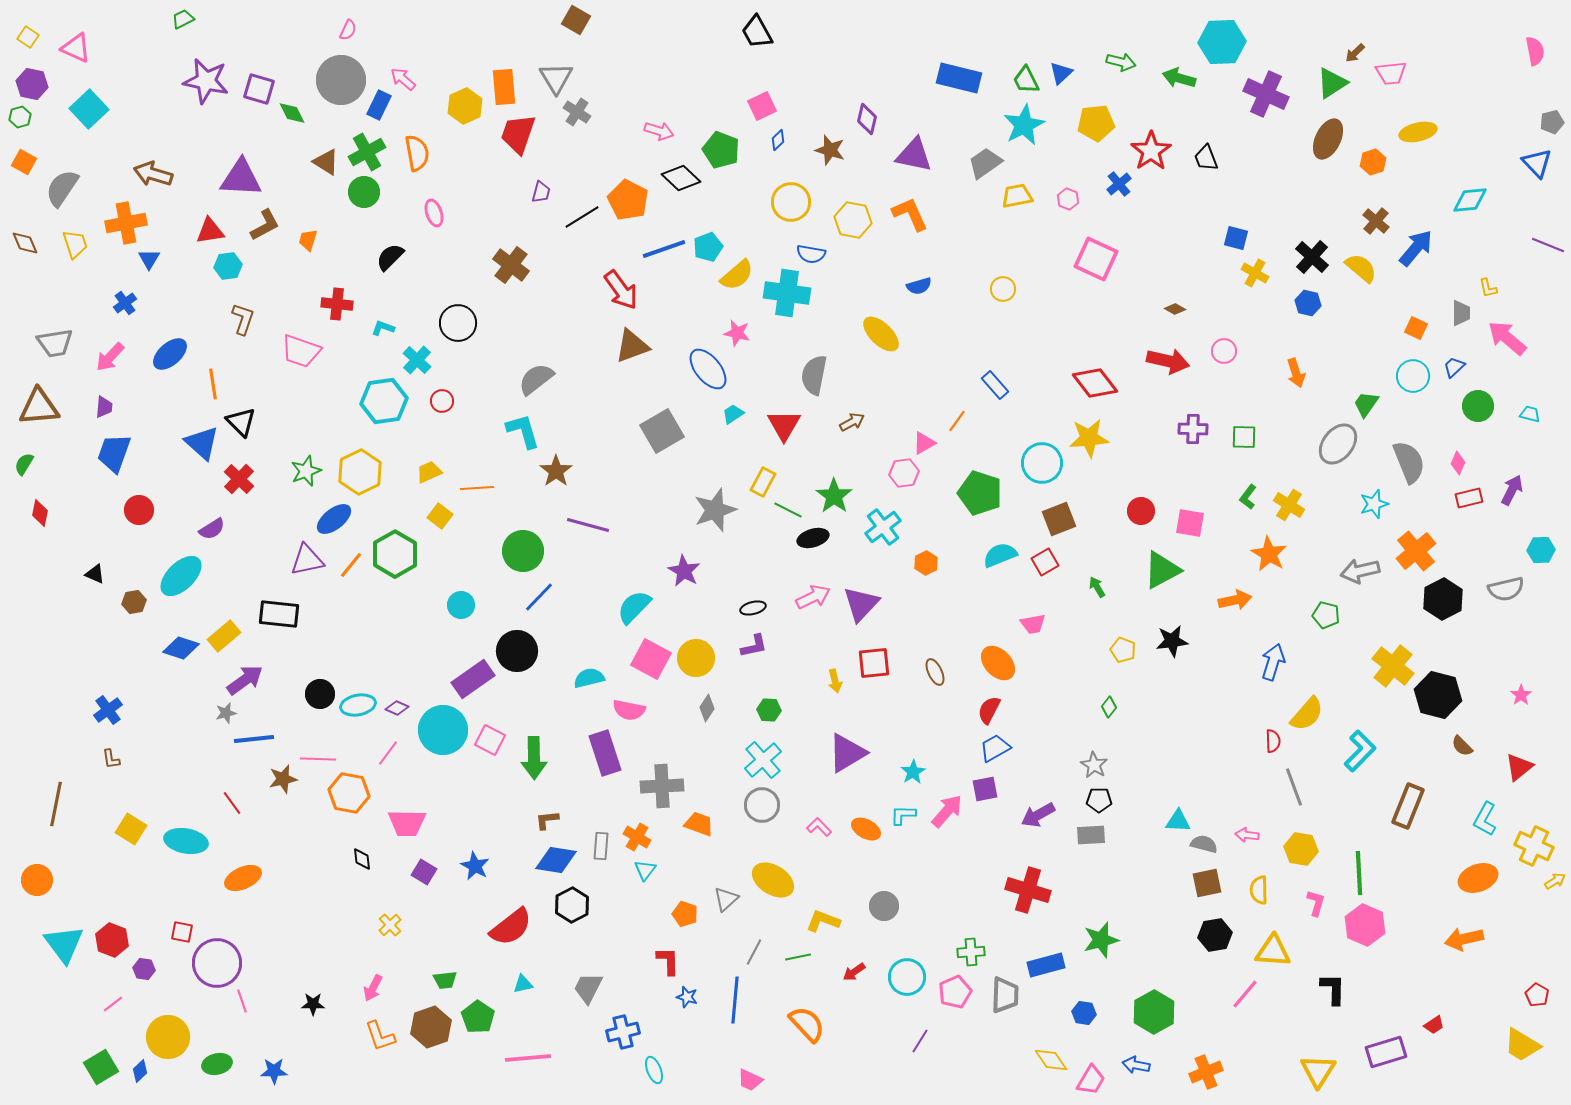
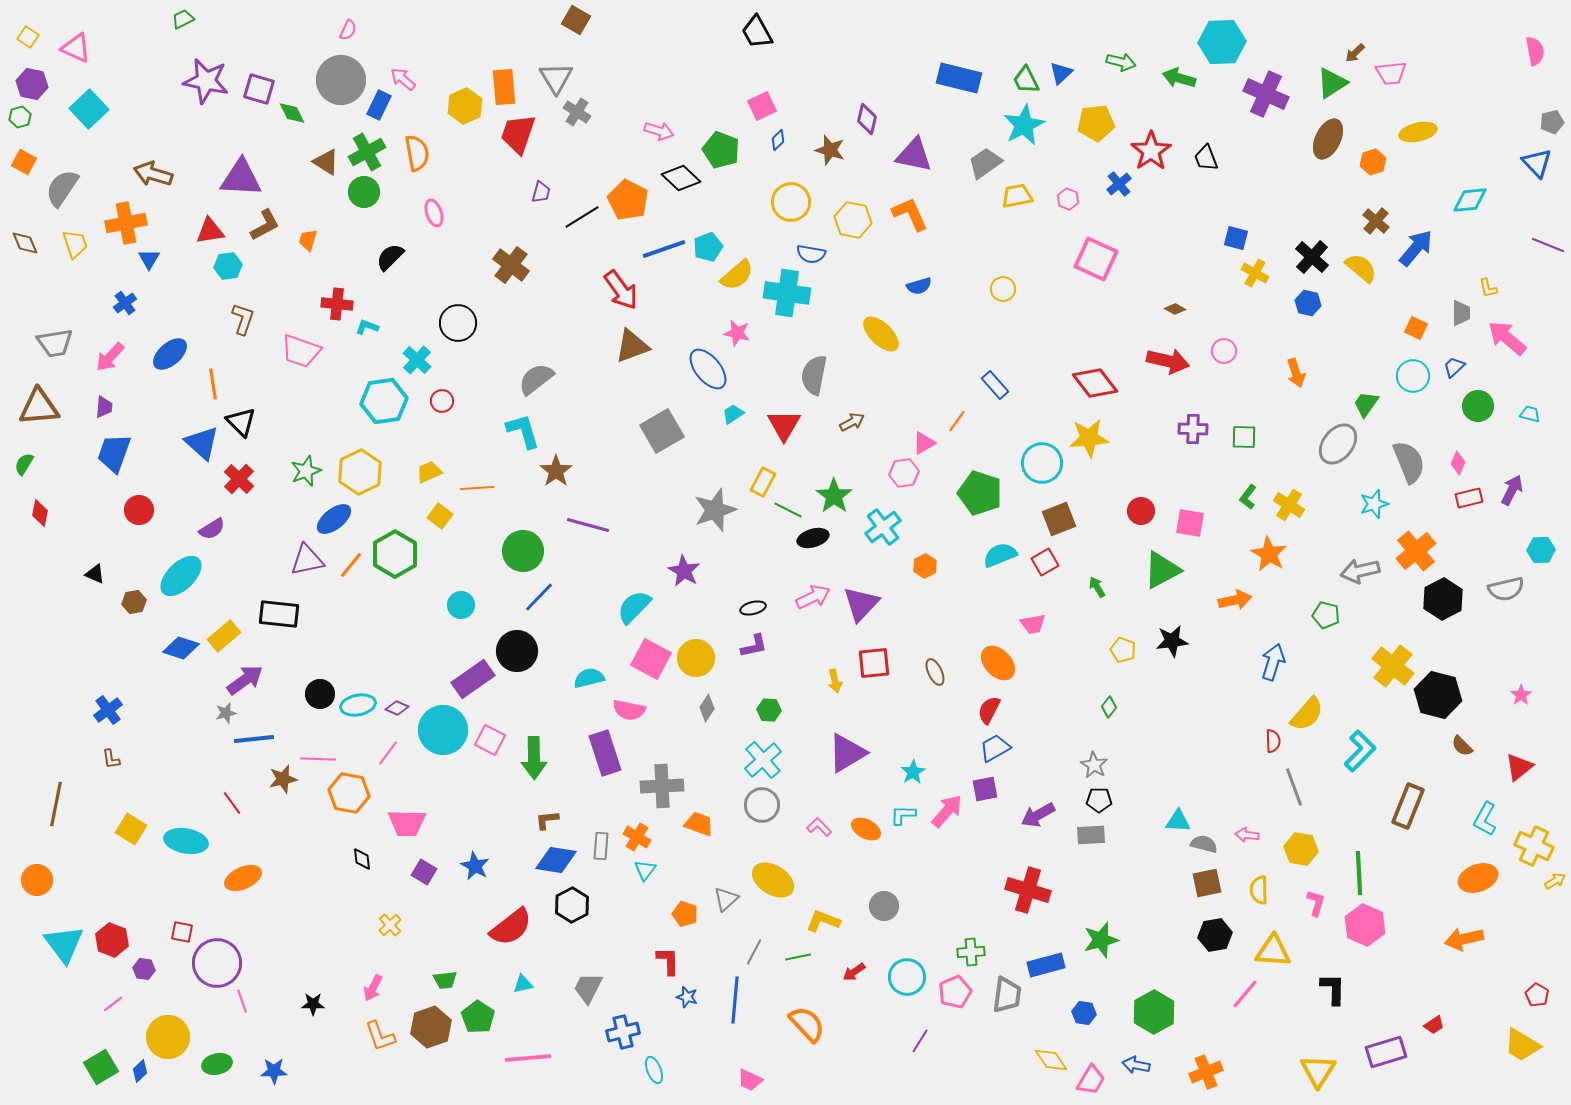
cyan L-shape at (383, 328): moved 16 px left, 1 px up
orange hexagon at (926, 563): moved 1 px left, 3 px down
gray trapezoid at (1005, 995): moved 2 px right; rotated 6 degrees clockwise
